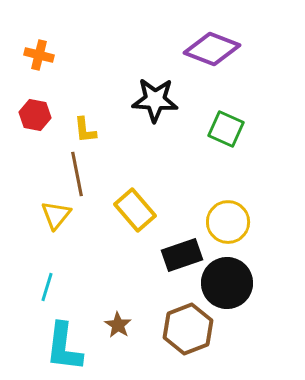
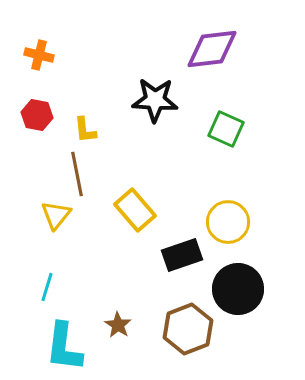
purple diamond: rotated 28 degrees counterclockwise
red hexagon: moved 2 px right
black circle: moved 11 px right, 6 px down
